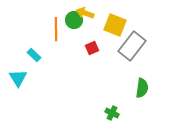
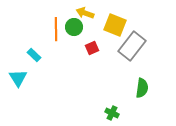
green circle: moved 7 px down
